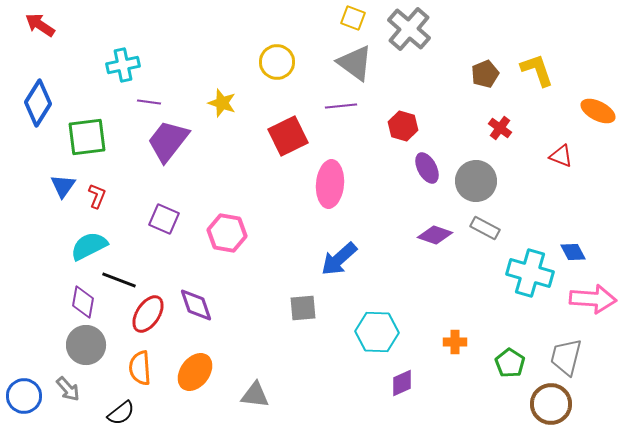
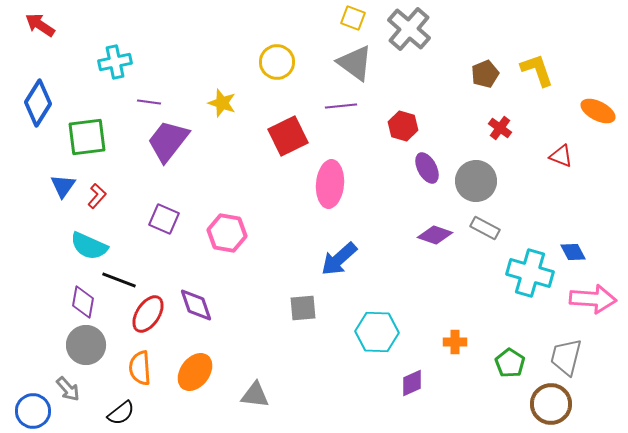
cyan cross at (123, 65): moved 8 px left, 3 px up
red L-shape at (97, 196): rotated 20 degrees clockwise
cyan semicircle at (89, 246): rotated 129 degrees counterclockwise
purple diamond at (402, 383): moved 10 px right
blue circle at (24, 396): moved 9 px right, 15 px down
